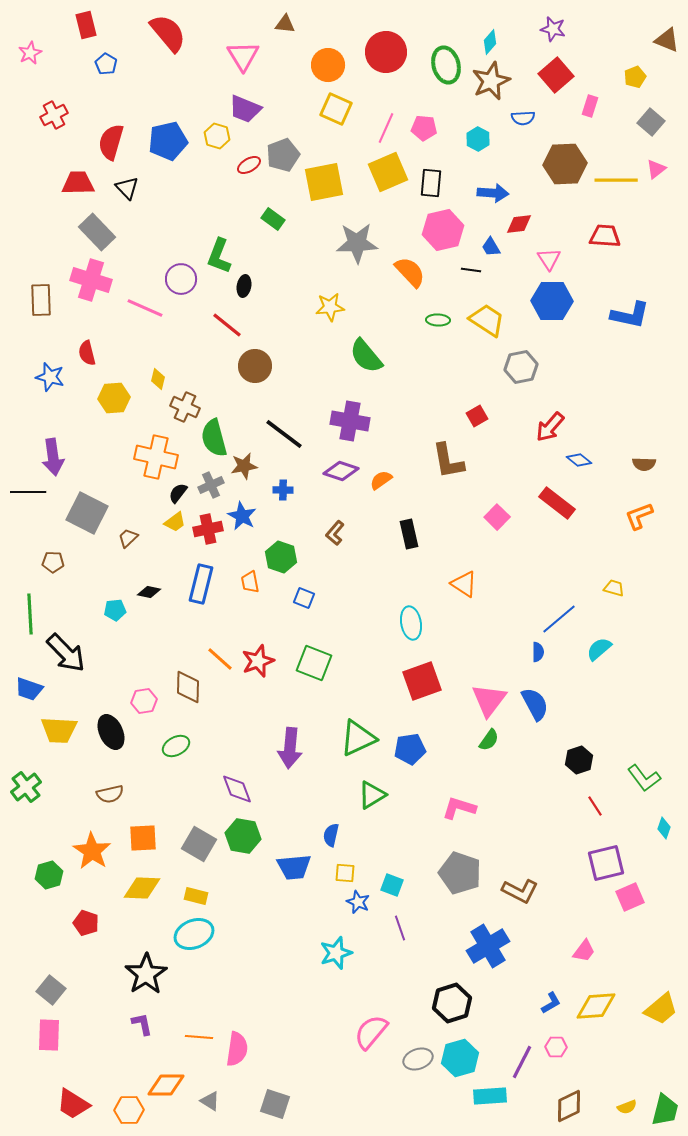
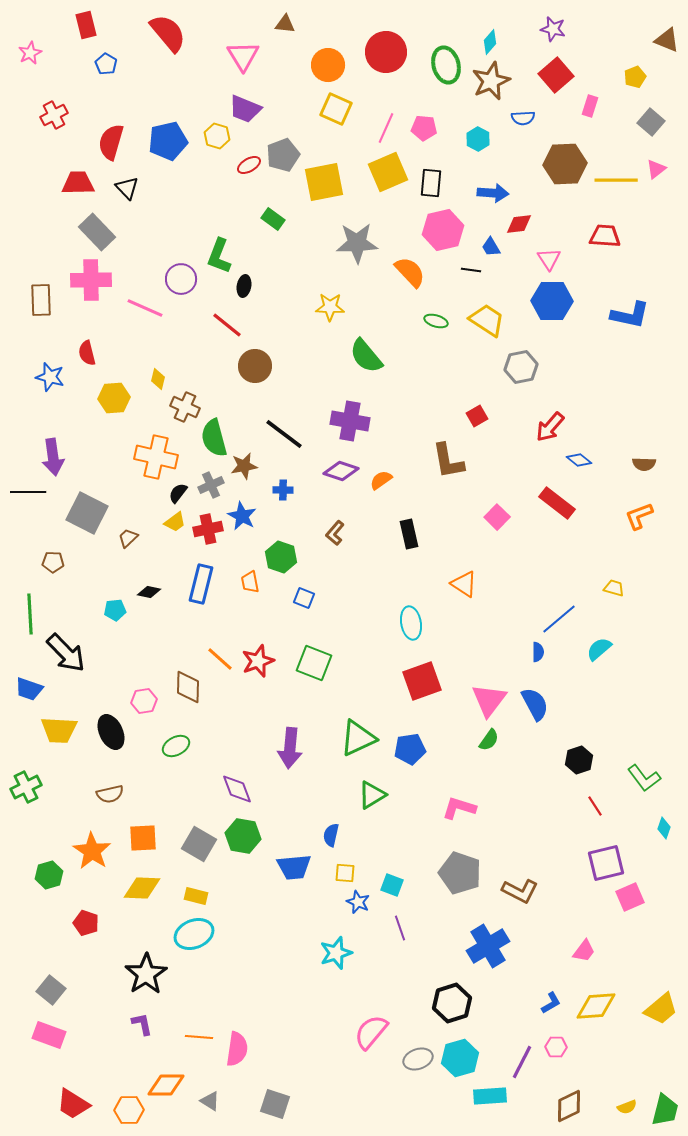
pink cross at (91, 280): rotated 18 degrees counterclockwise
yellow star at (330, 307): rotated 8 degrees clockwise
green ellipse at (438, 320): moved 2 px left, 1 px down; rotated 15 degrees clockwise
green cross at (26, 787): rotated 12 degrees clockwise
pink rectangle at (49, 1035): rotated 72 degrees counterclockwise
